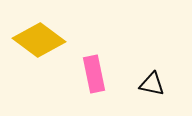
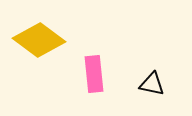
pink rectangle: rotated 6 degrees clockwise
